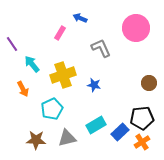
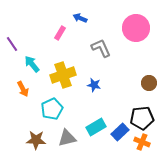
cyan rectangle: moved 2 px down
orange cross: rotated 35 degrees counterclockwise
